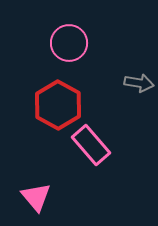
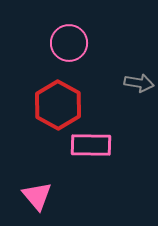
pink rectangle: rotated 48 degrees counterclockwise
pink triangle: moved 1 px right, 1 px up
